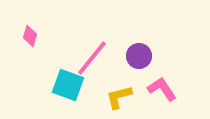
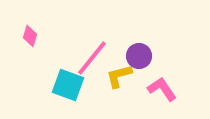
yellow L-shape: moved 21 px up
